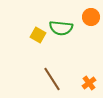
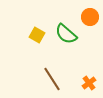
orange circle: moved 1 px left
green semicircle: moved 5 px right, 6 px down; rotated 35 degrees clockwise
yellow square: moved 1 px left
